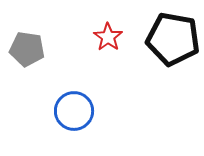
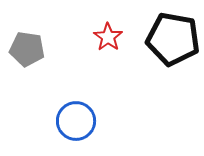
blue circle: moved 2 px right, 10 px down
